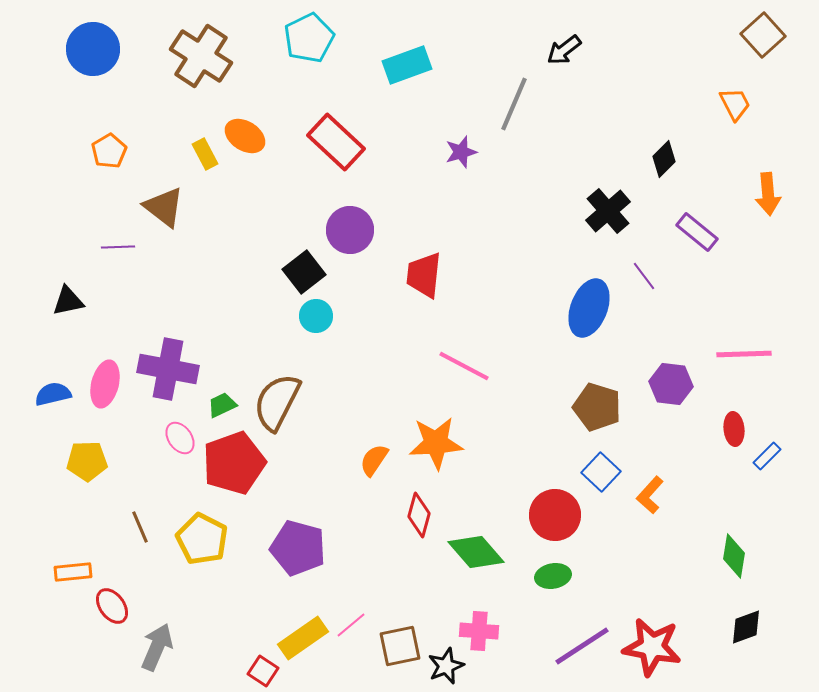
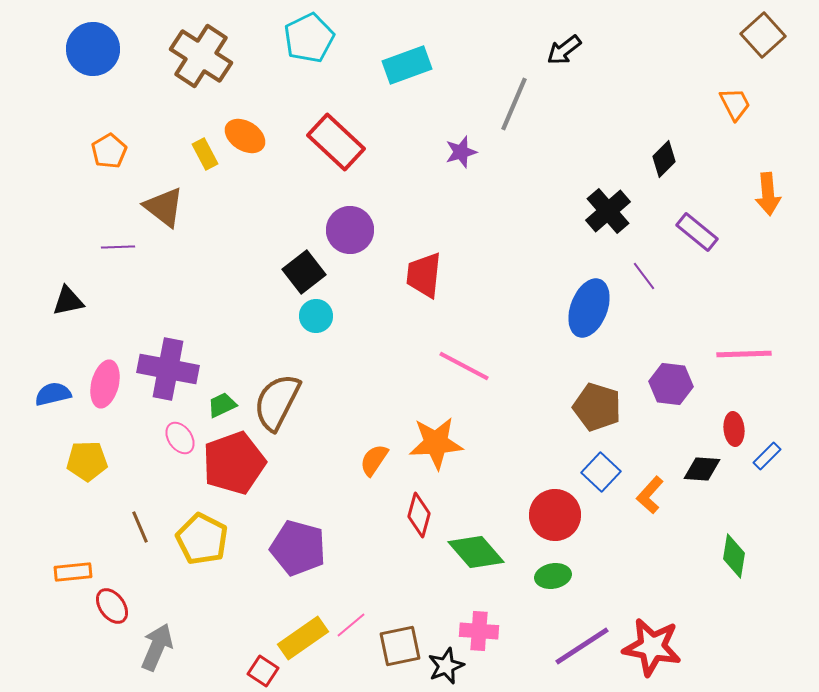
black diamond at (746, 627): moved 44 px left, 158 px up; rotated 24 degrees clockwise
